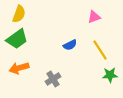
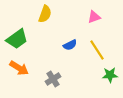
yellow semicircle: moved 26 px right
yellow line: moved 3 px left
orange arrow: rotated 132 degrees counterclockwise
